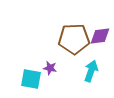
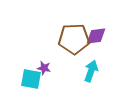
purple diamond: moved 4 px left
purple star: moved 6 px left
